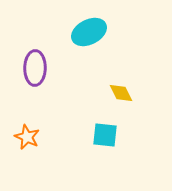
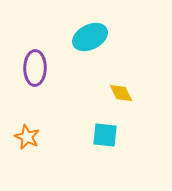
cyan ellipse: moved 1 px right, 5 px down
